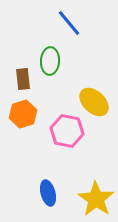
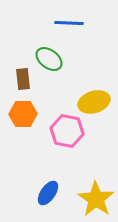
blue line: rotated 48 degrees counterclockwise
green ellipse: moved 1 px left, 2 px up; rotated 56 degrees counterclockwise
yellow ellipse: rotated 60 degrees counterclockwise
orange hexagon: rotated 16 degrees clockwise
blue ellipse: rotated 50 degrees clockwise
